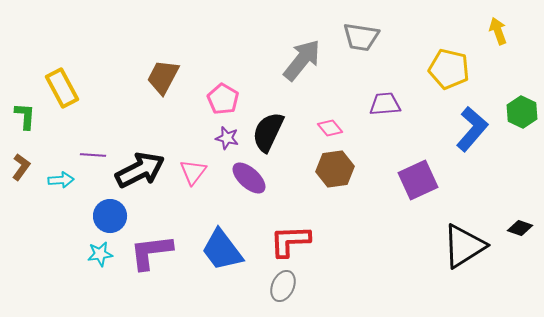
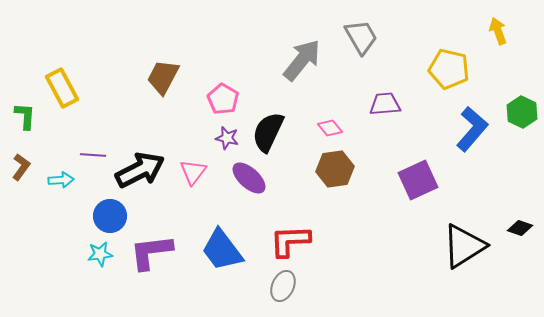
gray trapezoid: rotated 129 degrees counterclockwise
